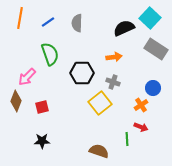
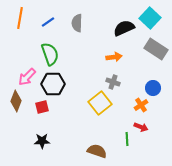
black hexagon: moved 29 px left, 11 px down
brown semicircle: moved 2 px left
